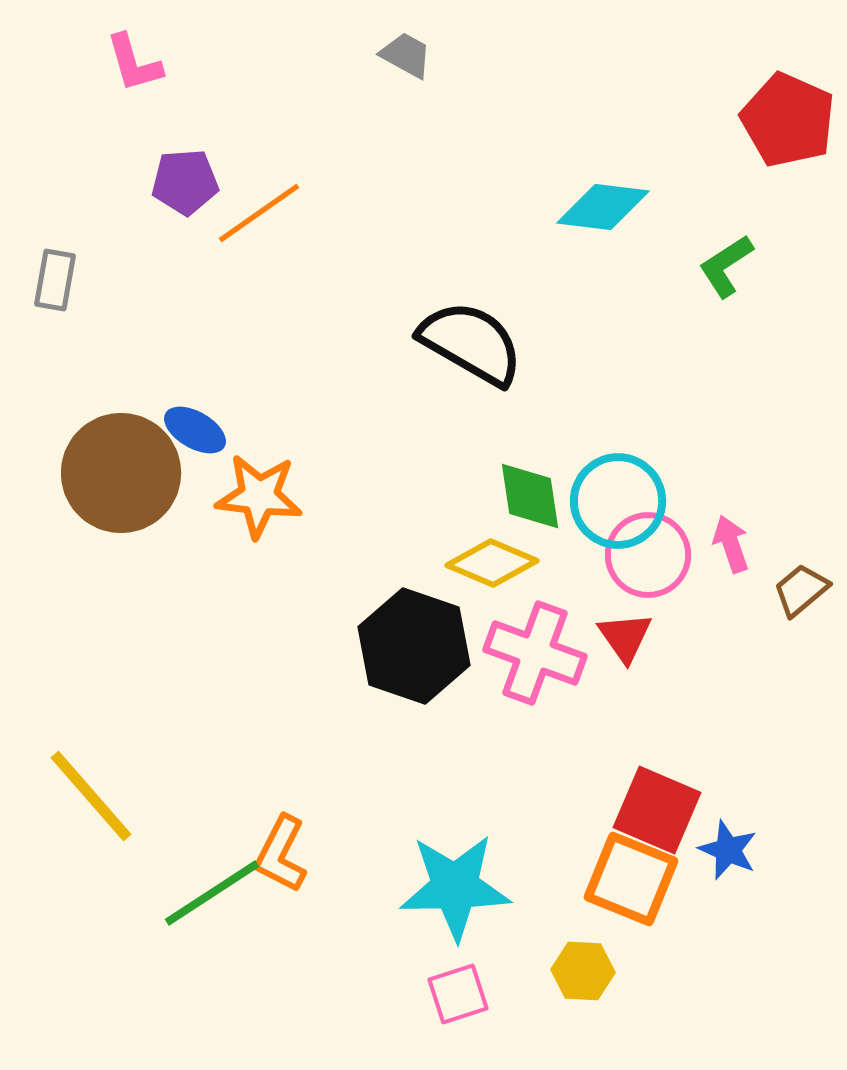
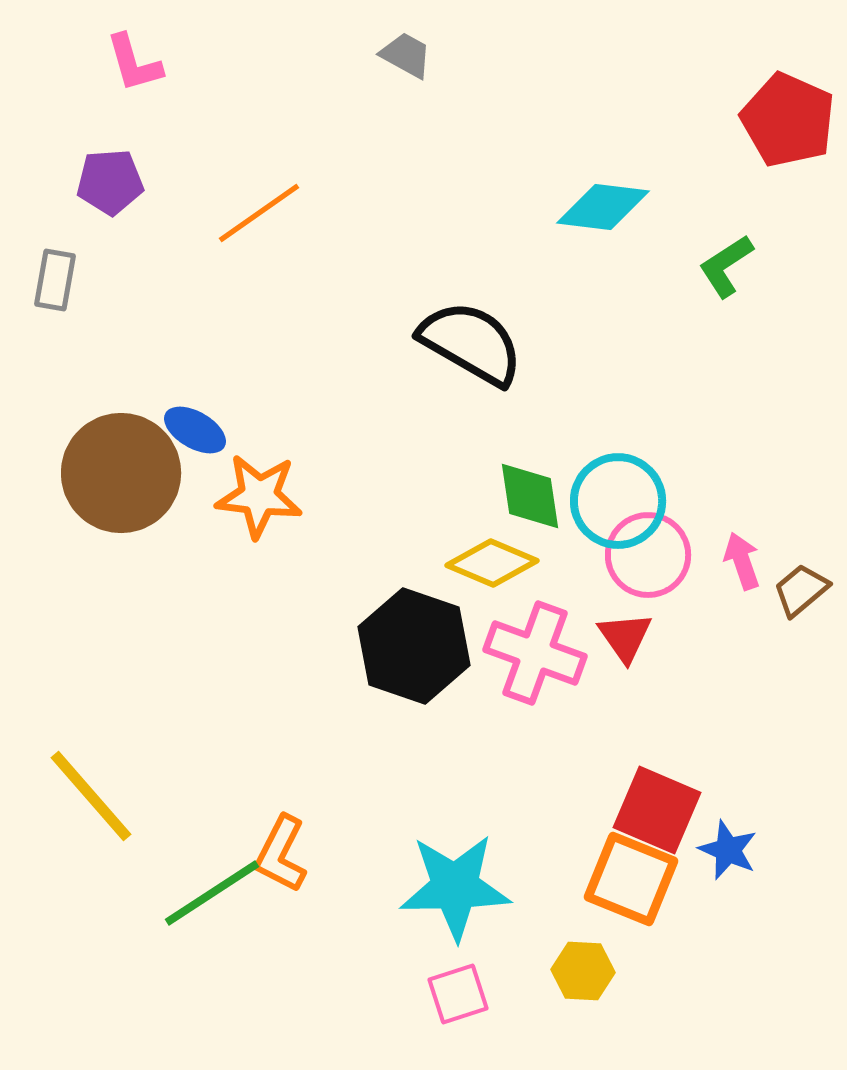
purple pentagon: moved 75 px left
pink arrow: moved 11 px right, 17 px down
